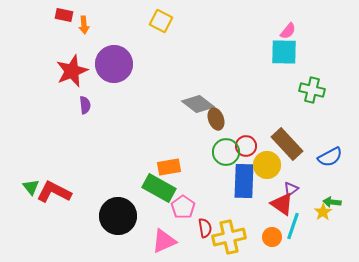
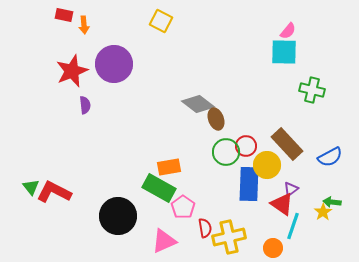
blue rectangle: moved 5 px right, 3 px down
orange circle: moved 1 px right, 11 px down
